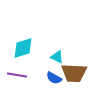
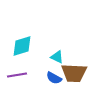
cyan diamond: moved 1 px left, 2 px up
purple line: rotated 18 degrees counterclockwise
